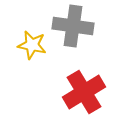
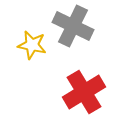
gray cross: rotated 18 degrees clockwise
